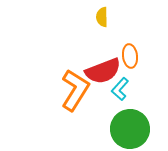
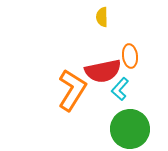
red semicircle: rotated 9 degrees clockwise
orange L-shape: moved 3 px left
